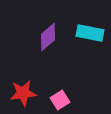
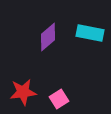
red star: moved 1 px up
pink square: moved 1 px left, 1 px up
